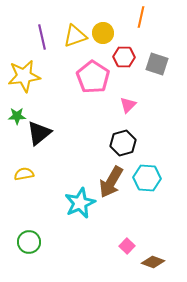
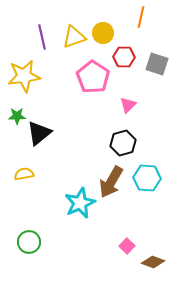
yellow triangle: moved 1 px left, 1 px down
